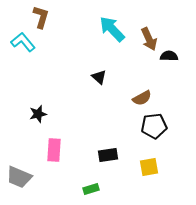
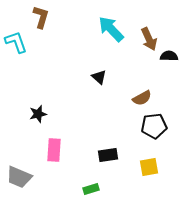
cyan arrow: moved 1 px left
cyan L-shape: moved 7 px left; rotated 20 degrees clockwise
